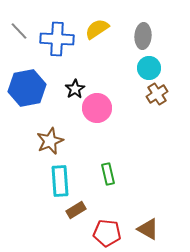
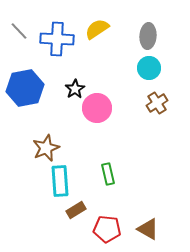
gray ellipse: moved 5 px right
blue hexagon: moved 2 px left
brown cross: moved 9 px down
brown star: moved 4 px left, 7 px down
red pentagon: moved 4 px up
